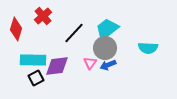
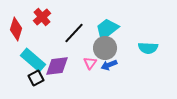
red cross: moved 1 px left, 1 px down
cyan rectangle: rotated 40 degrees clockwise
blue arrow: moved 1 px right
